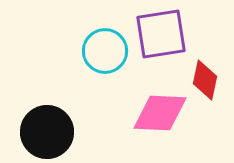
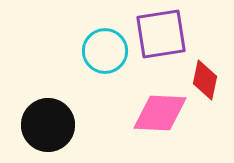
black circle: moved 1 px right, 7 px up
